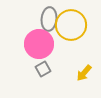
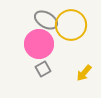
gray ellipse: moved 3 px left, 1 px down; rotated 65 degrees counterclockwise
